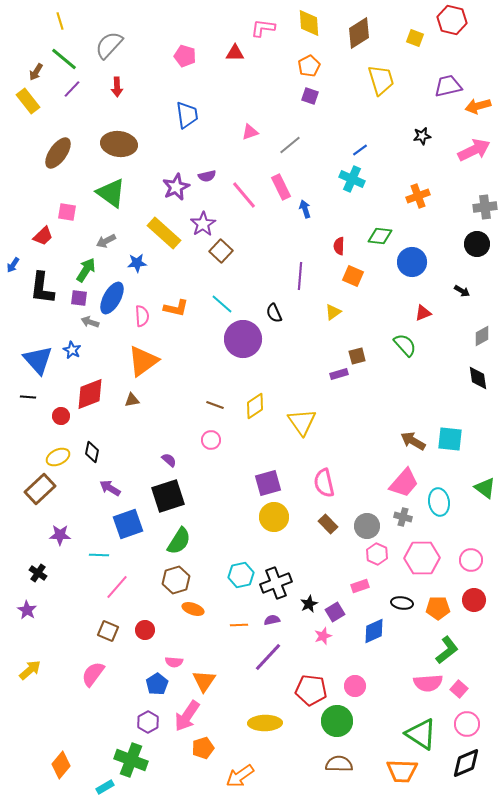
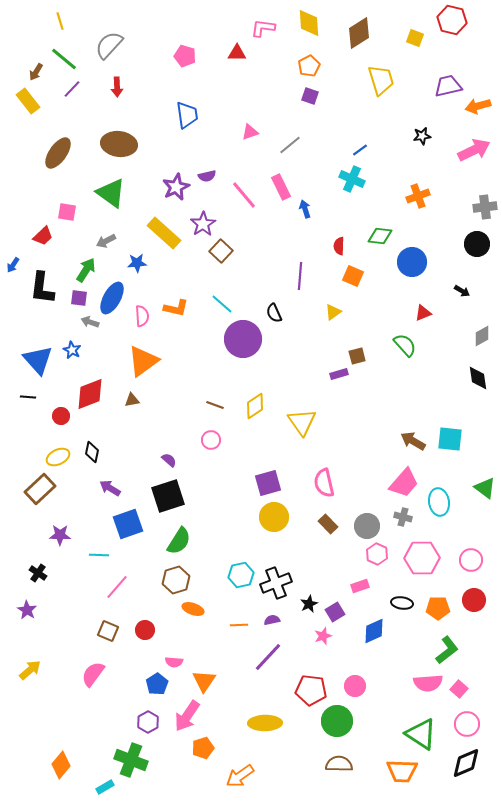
red triangle at (235, 53): moved 2 px right
